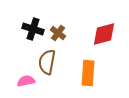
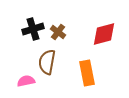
black cross: rotated 35 degrees counterclockwise
brown cross: moved 1 px up
orange rectangle: moved 1 px left; rotated 15 degrees counterclockwise
